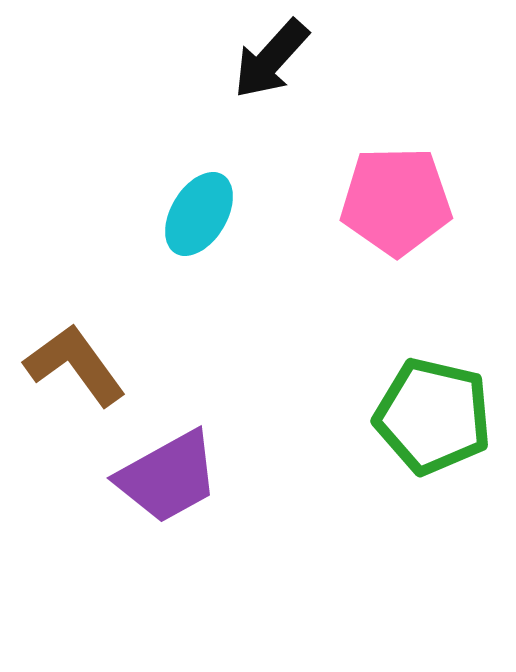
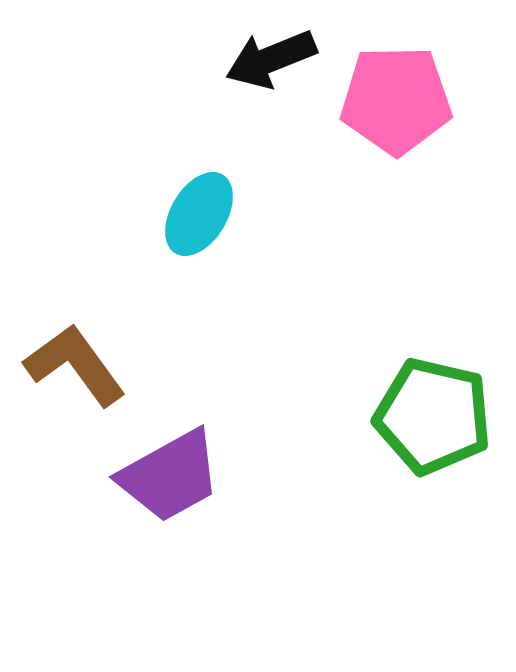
black arrow: rotated 26 degrees clockwise
pink pentagon: moved 101 px up
purple trapezoid: moved 2 px right, 1 px up
